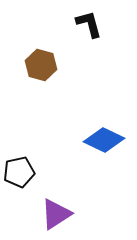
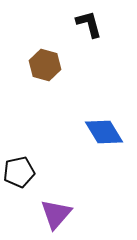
brown hexagon: moved 4 px right
blue diamond: moved 8 px up; rotated 33 degrees clockwise
purple triangle: rotated 16 degrees counterclockwise
